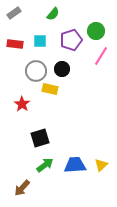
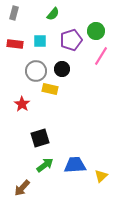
gray rectangle: rotated 40 degrees counterclockwise
yellow triangle: moved 11 px down
